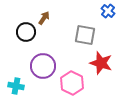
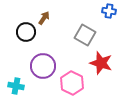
blue cross: moved 1 px right; rotated 32 degrees counterclockwise
gray square: rotated 20 degrees clockwise
